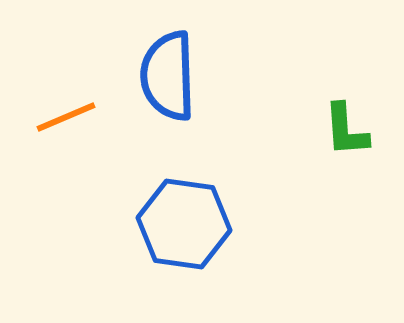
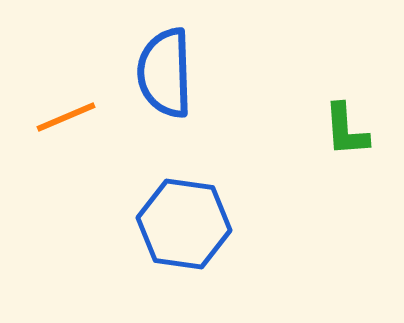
blue semicircle: moved 3 px left, 3 px up
